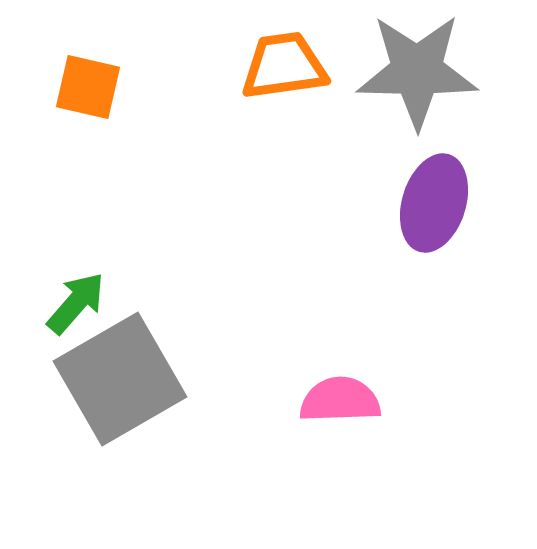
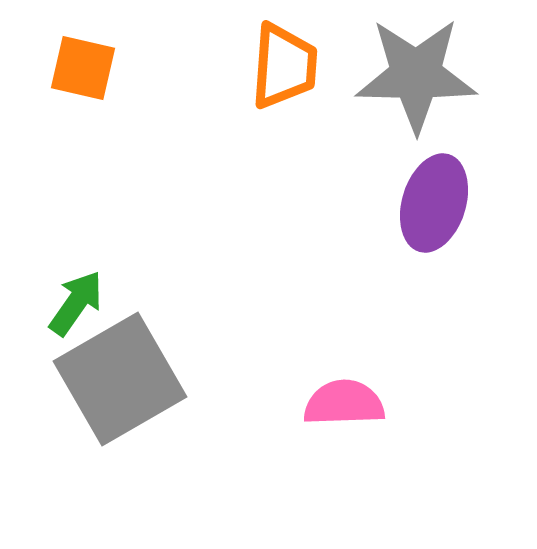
orange trapezoid: rotated 102 degrees clockwise
gray star: moved 1 px left, 4 px down
orange square: moved 5 px left, 19 px up
green arrow: rotated 6 degrees counterclockwise
pink semicircle: moved 4 px right, 3 px down
